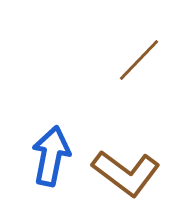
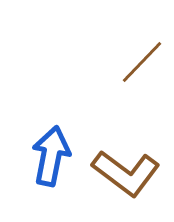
brown line: moved 3 px right, 2 px down
